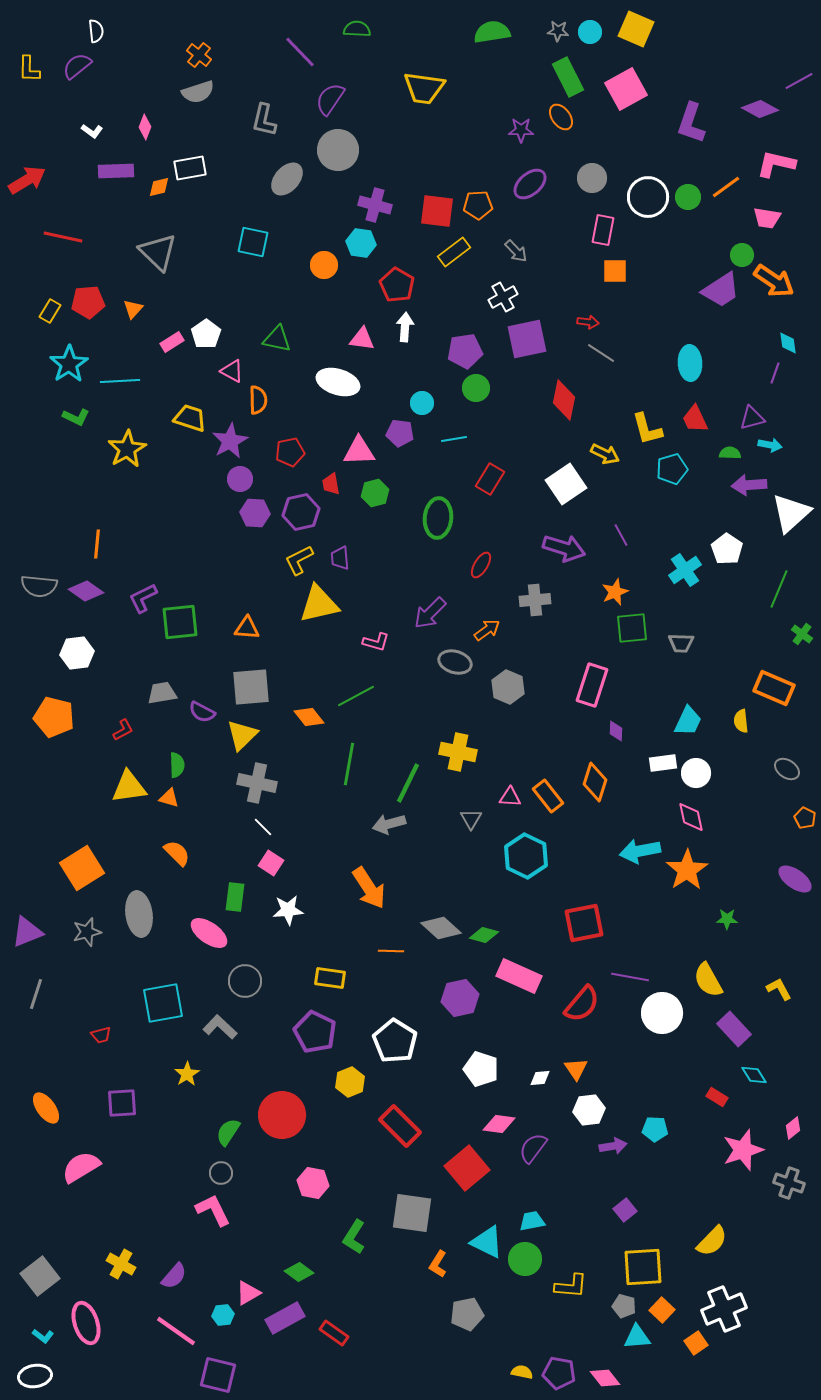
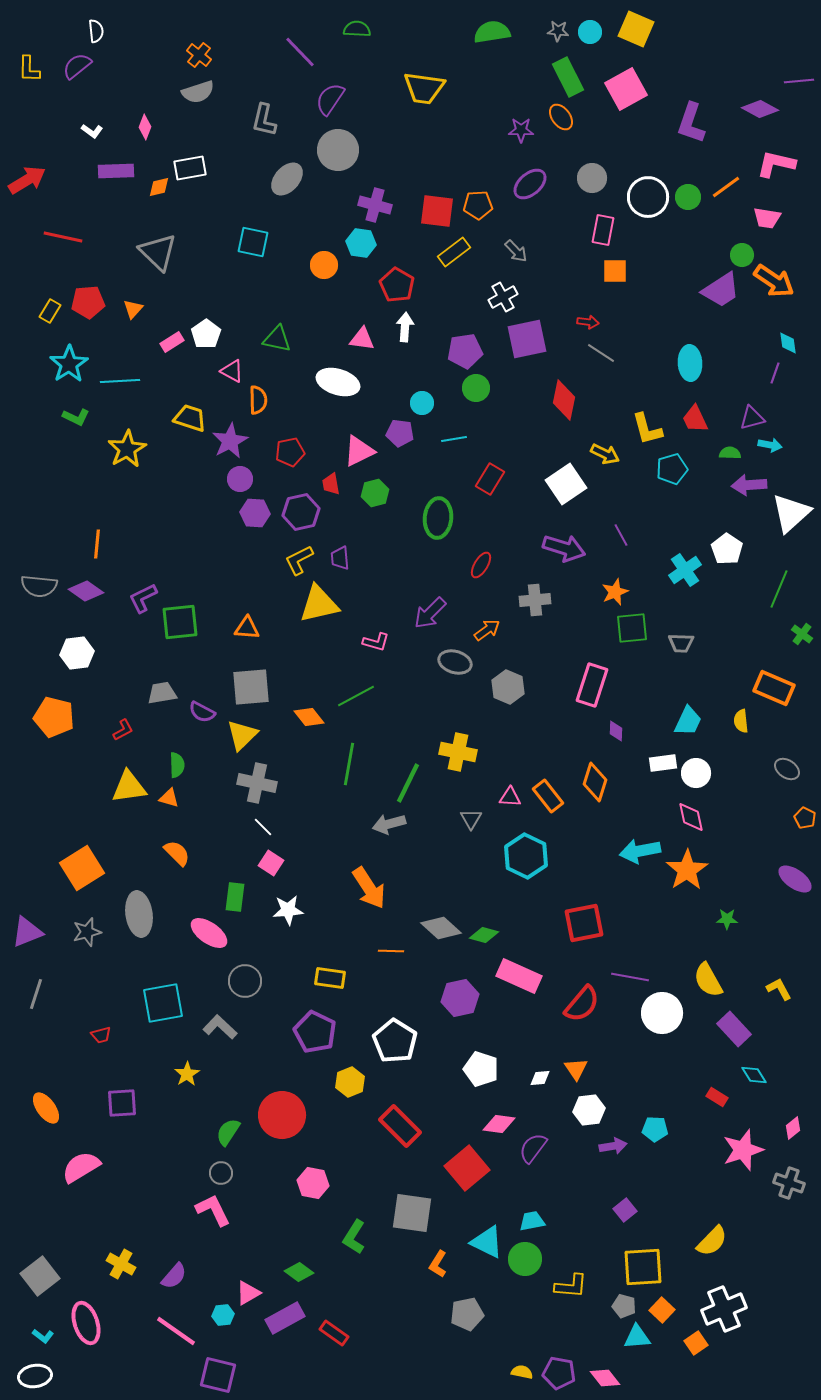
purple line at (799, 81): rotated 24 degrees clockwise
pink triangle at (359, 451): rotated 24 degrees counterclockwise
